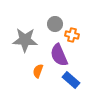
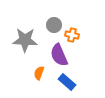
gray circle: moved 1 px left, 1 px down
orange semicircle: moved 1 px right, 2 px down
blue rectangle: moved 4 px left, 2 px down
